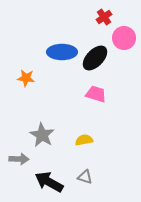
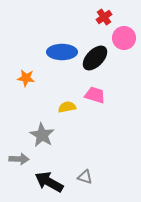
pink trapezoid: moved 1 px left, 1 px down
yellow semicircle: moved 17 px left, 33 px up
